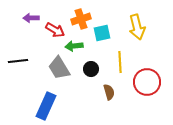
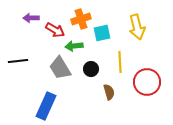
gray trapezoid: moved 1 px right
